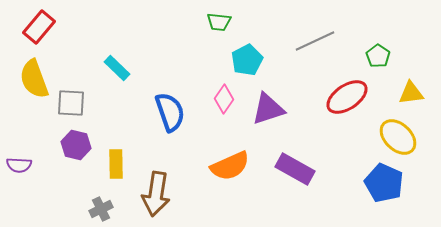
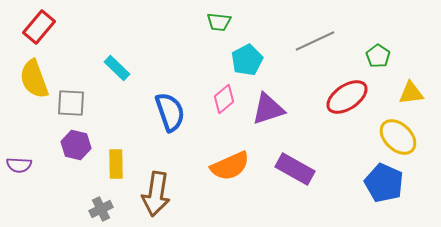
pink diamond: rotated 16 degrees clockwise
